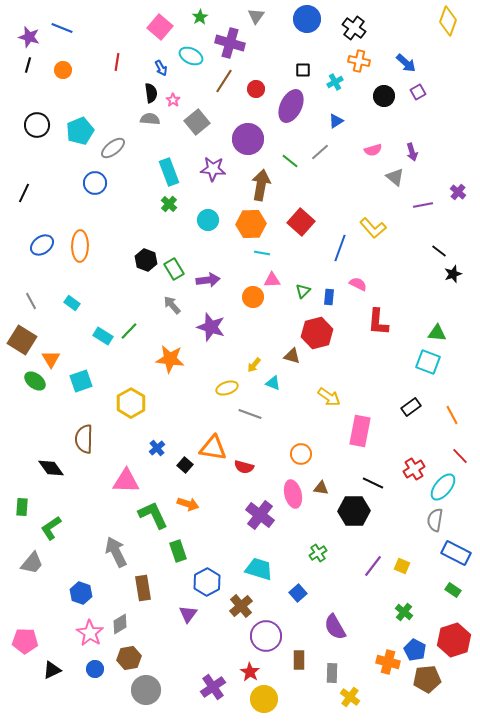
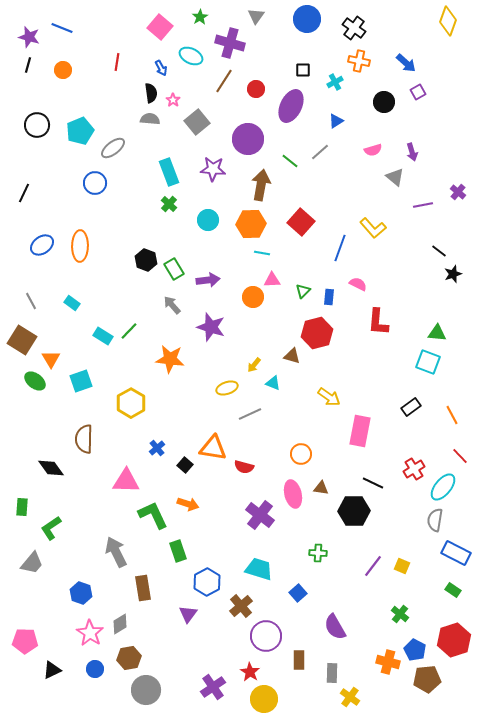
black circle at (384, 96): moved 6 px down
gray line at (250, 414): rotated 45 degrees counterclockwise
green cross at (318, 553): rotated 36 degrees clockwise
green cross at (404, 612): moved 4 px left, 2 px down
